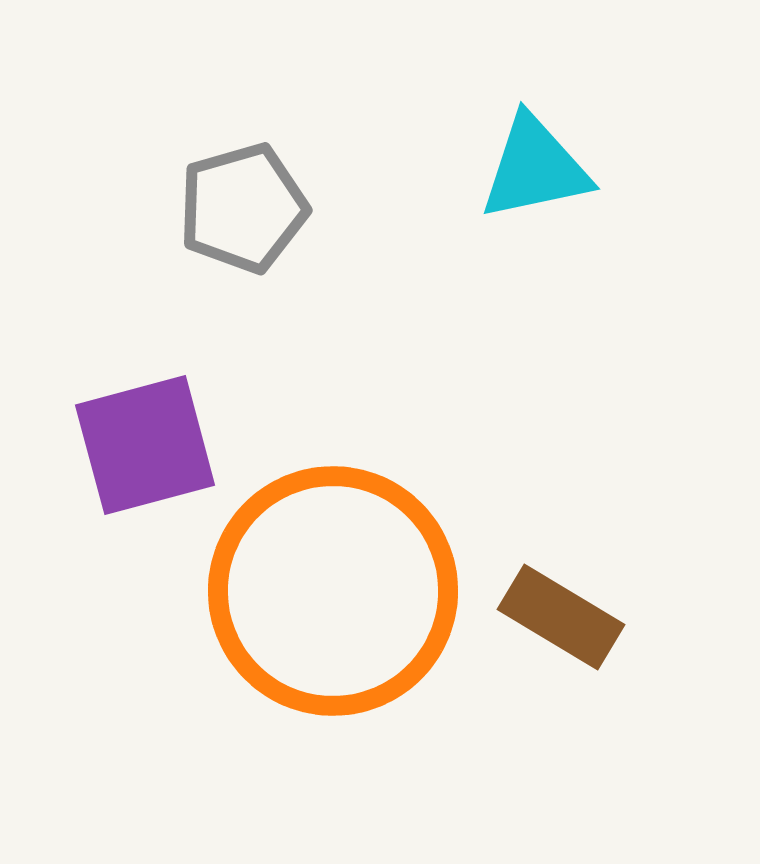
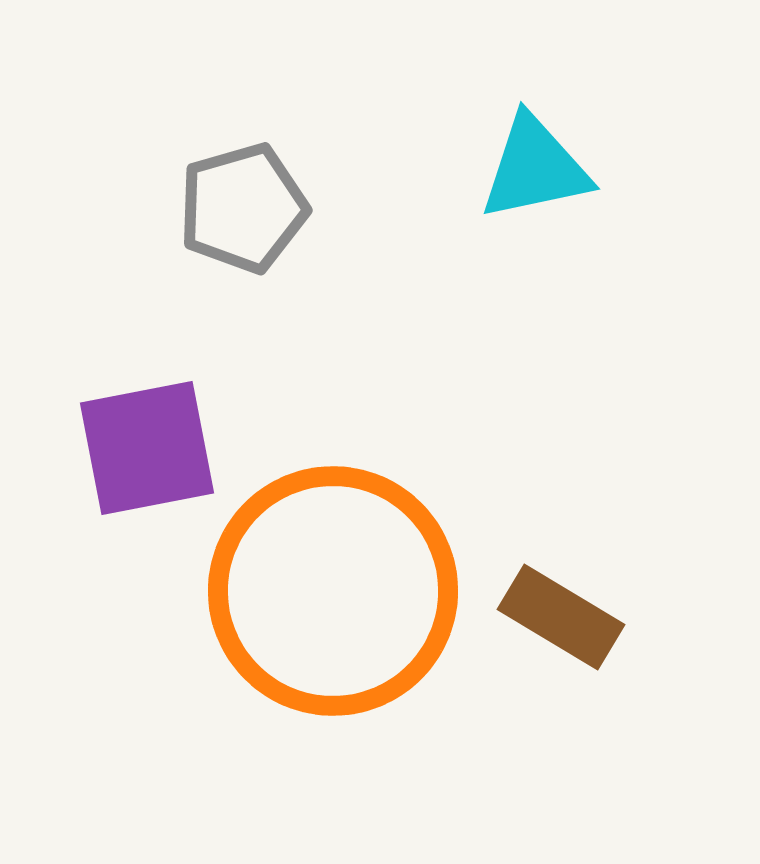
purple square: moved 2 px right, 3 px down; rotated 4 degrees clockwise
